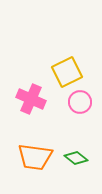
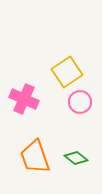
yellow square: rotated 8 degrees counterclockwise
pink cross: moved 7 px left
orange trapezoid: rotated 63 degrees clockwise
